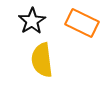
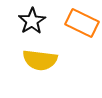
yellow semicircle: moved 2 px left; rotated 76 degrees counterclockwise
